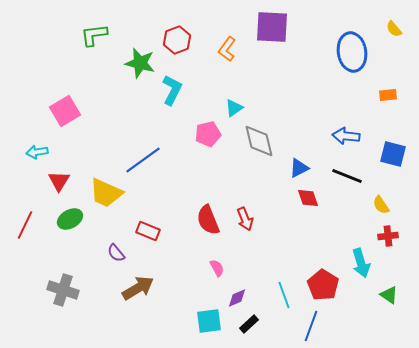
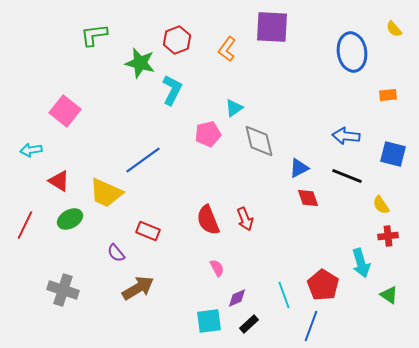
pink square at (65, 111): rotated 20 degrees counterclockwise
cyan arrow at (37, 152): moved 6 px left, 2 px up
red triangle at (59, 181): rotated 30 degrees counterclockwise
